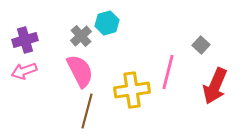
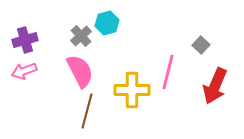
yellow cross: rotated 8 degrees clockwise
